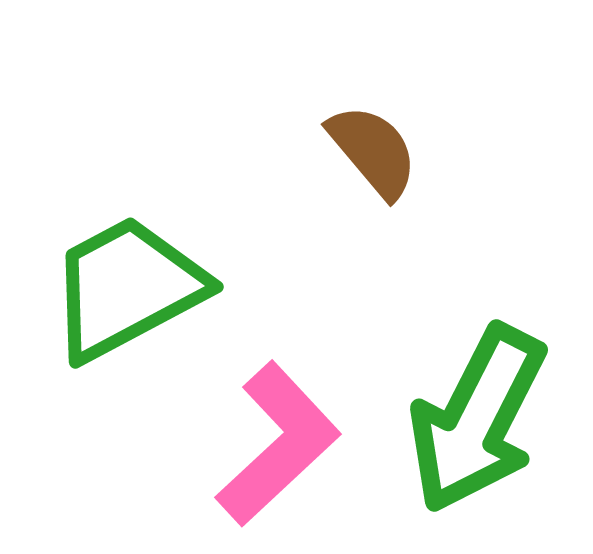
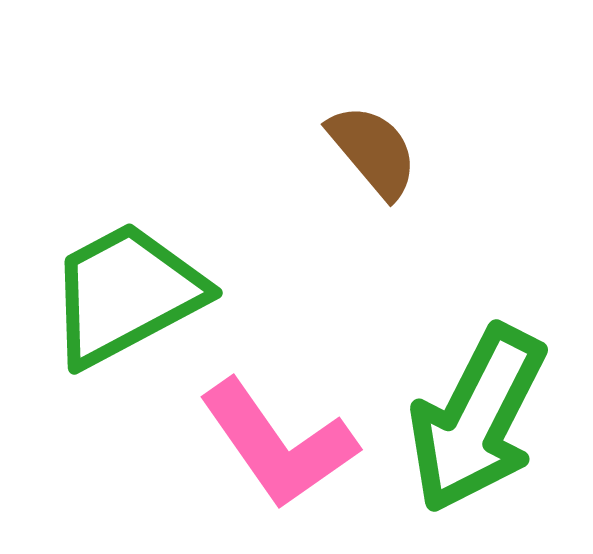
green trapezoid: moved 1 px left, 6 px down
pink L-shape: rotated 98 degrees clockwise
